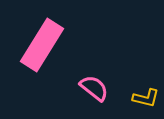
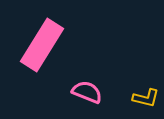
pink semicircle: moved 7 px left, 4 px down; rotated 16 degrees counterclockwise
